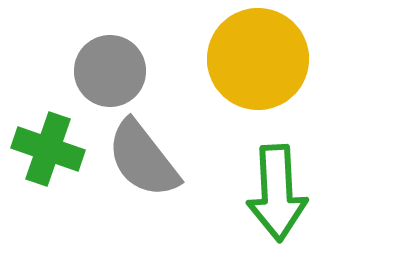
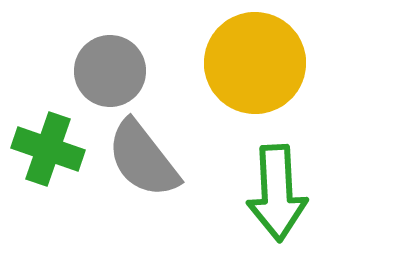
yellow circle: moved 3 px left, 4 px down
